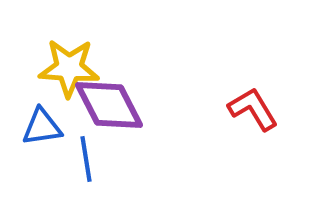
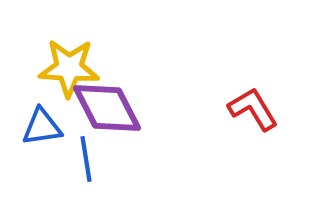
purple diamond: moved 2 px left, 3 px down
